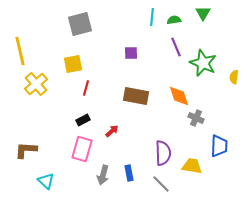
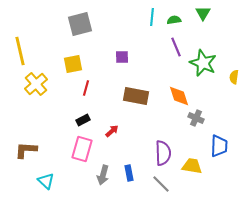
purple square: moved 9 px left, 4 px down
